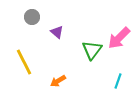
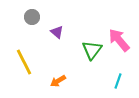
pink arrow: moved 2 px down; rotated 95 degrees clockwise
